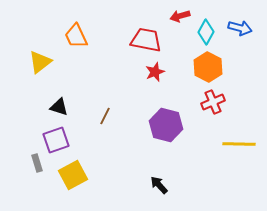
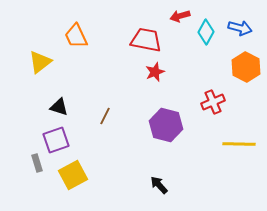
orange hexagon: moved 38 px right
